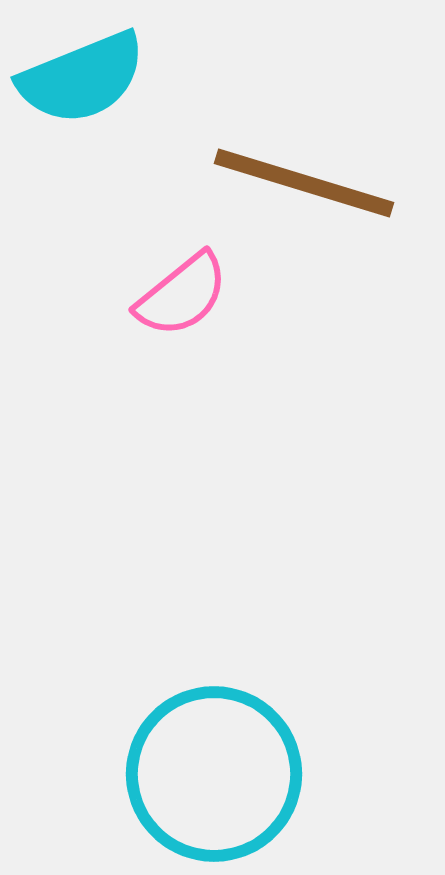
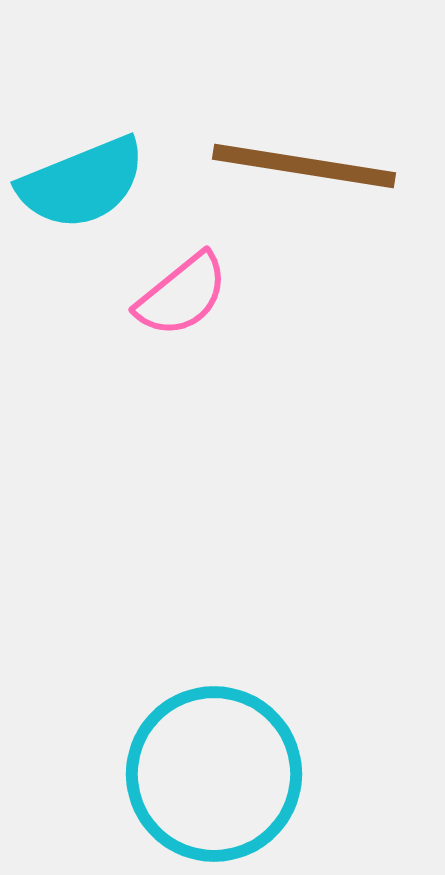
cyan semicircle: moved 105 px down
brown line: moved 17 px up; rotated 8 degrees counterclockwise
